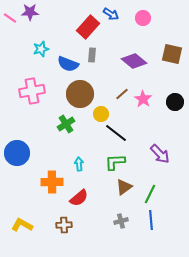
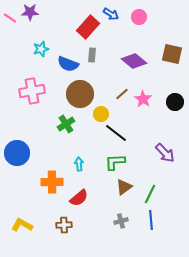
pink circle: moved 4 px left, 1 px up
purple arrow: moved 5 px right, 1 px up
